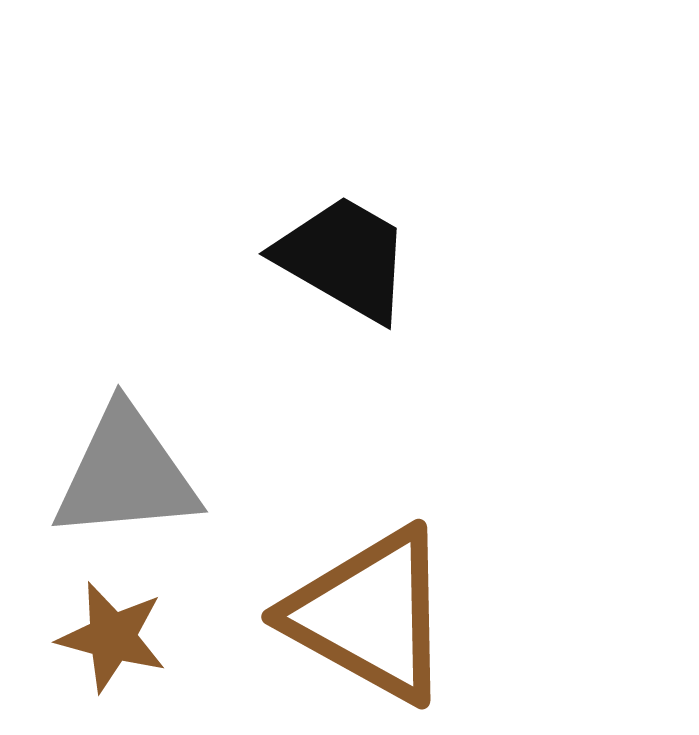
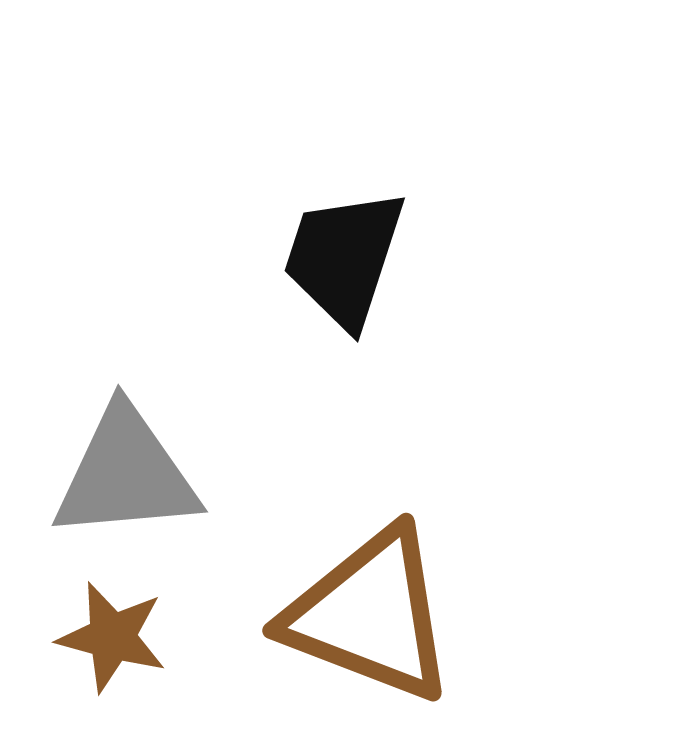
black trapezoid: rotated 102 degrees counterclockwise
brown triangle: rotated 8 degrees counterclockwise
